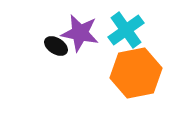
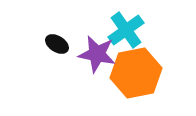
purple star: moved 17 px right, 21 px down
black ellipse: moved 1 px right, 2 px up
